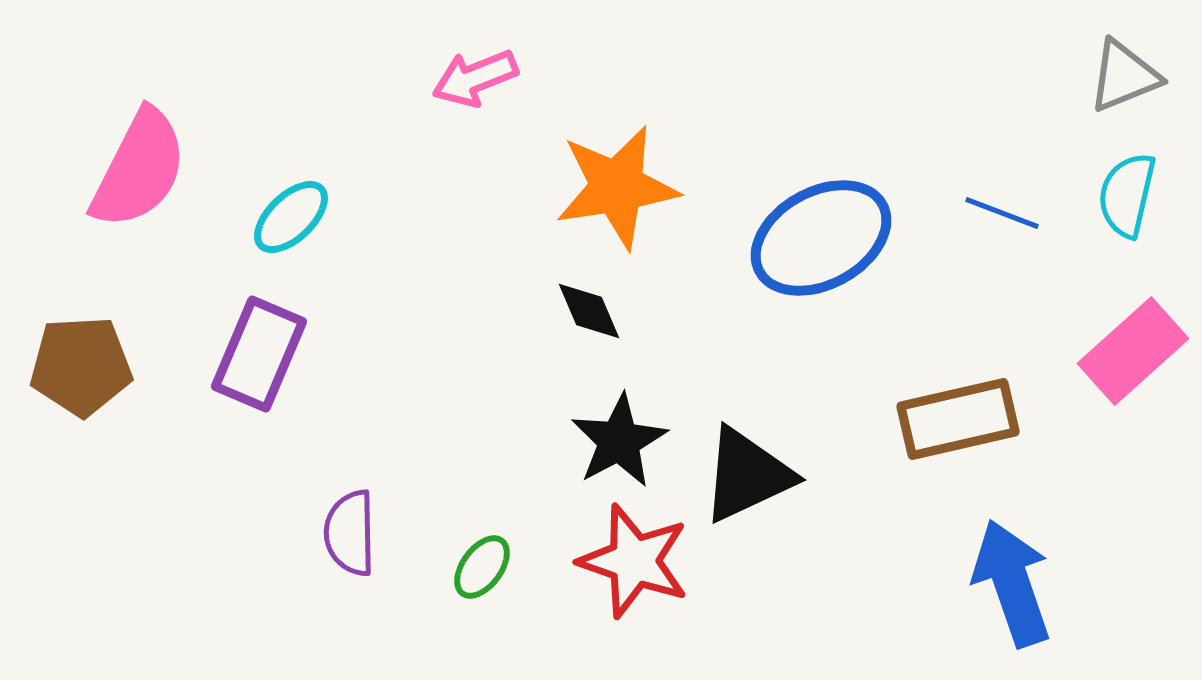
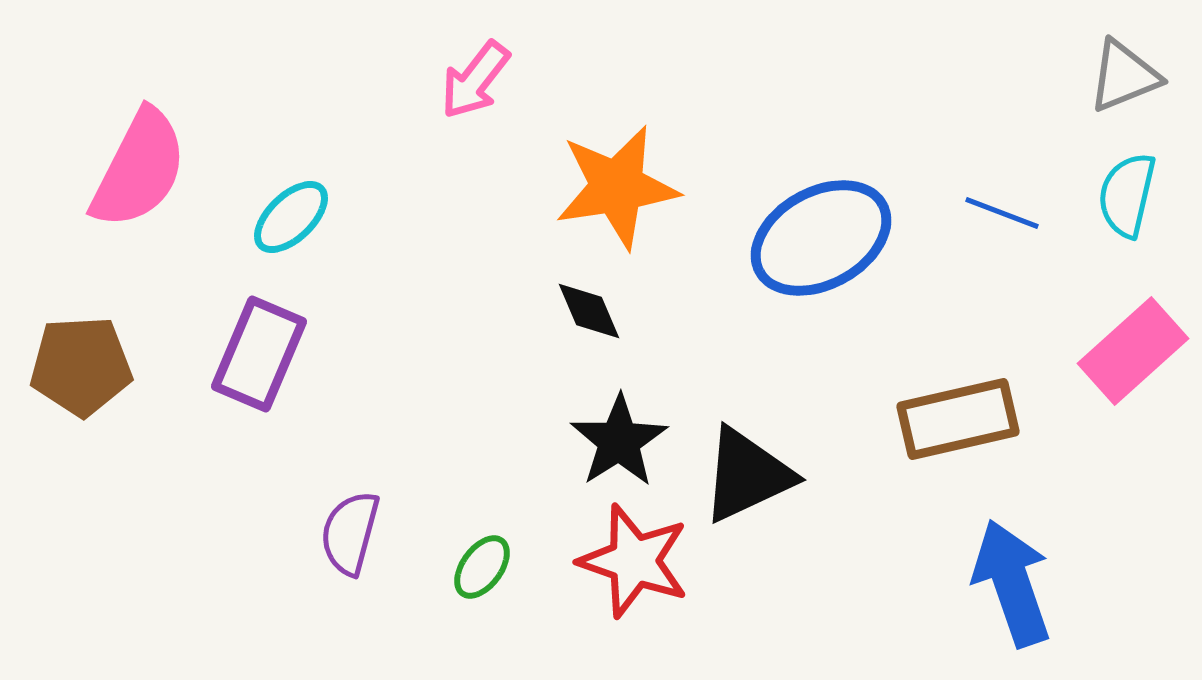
pink arrow: moved 2 px down; rotated 30 degrees counterclockwise
black star: rotated 4 degrees counterclockwise
purple semicircle: rotated 16 degrees clockwise
